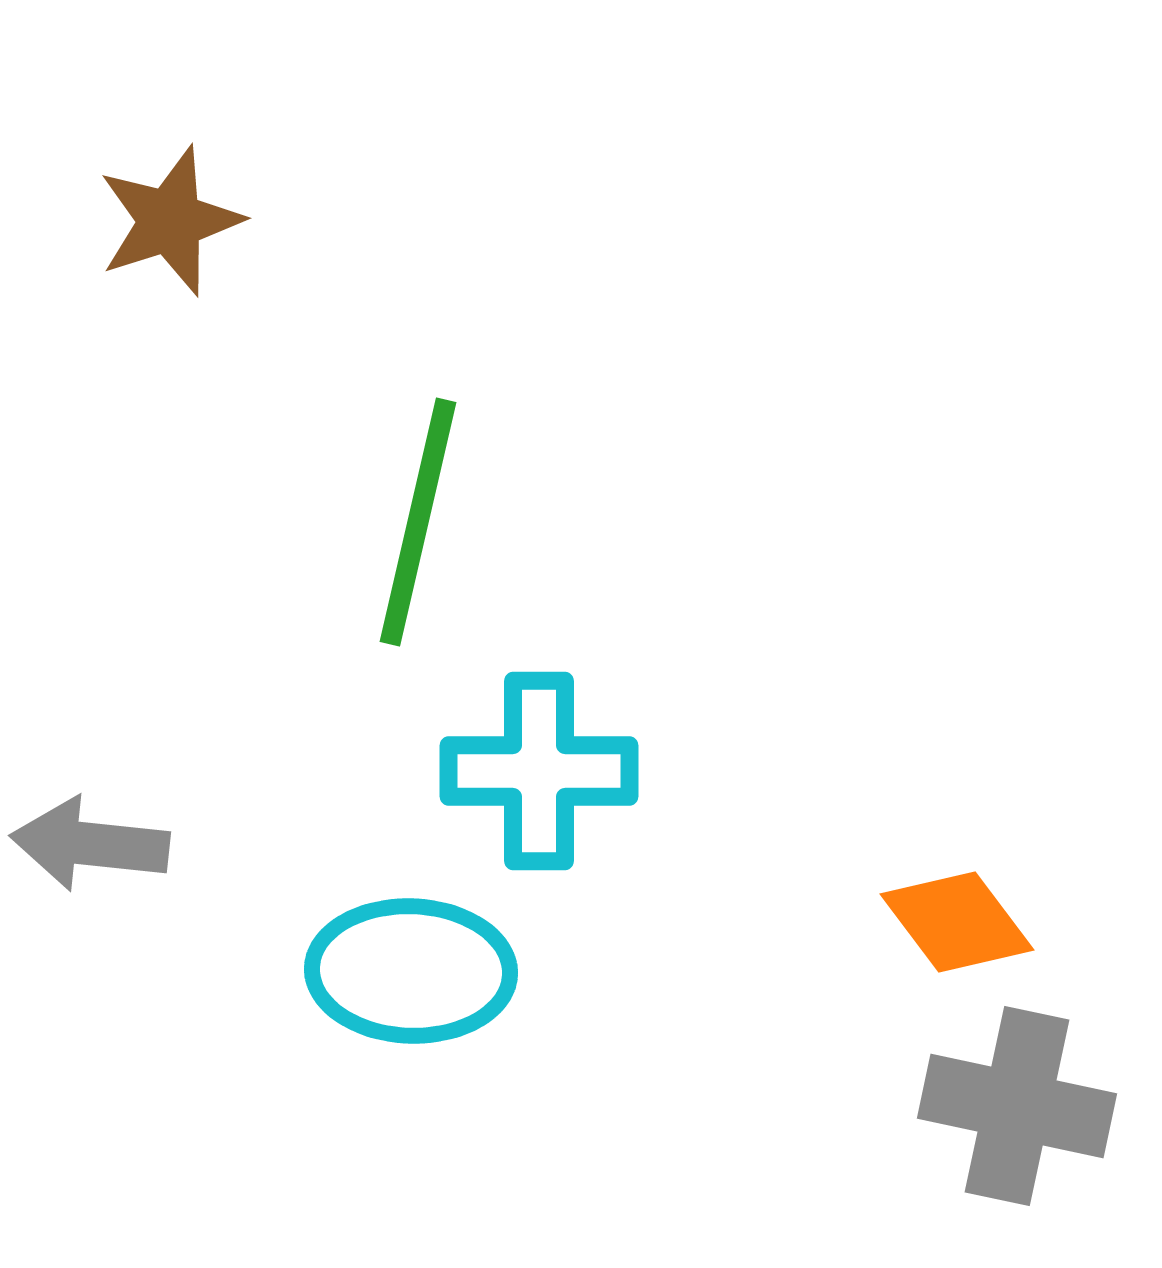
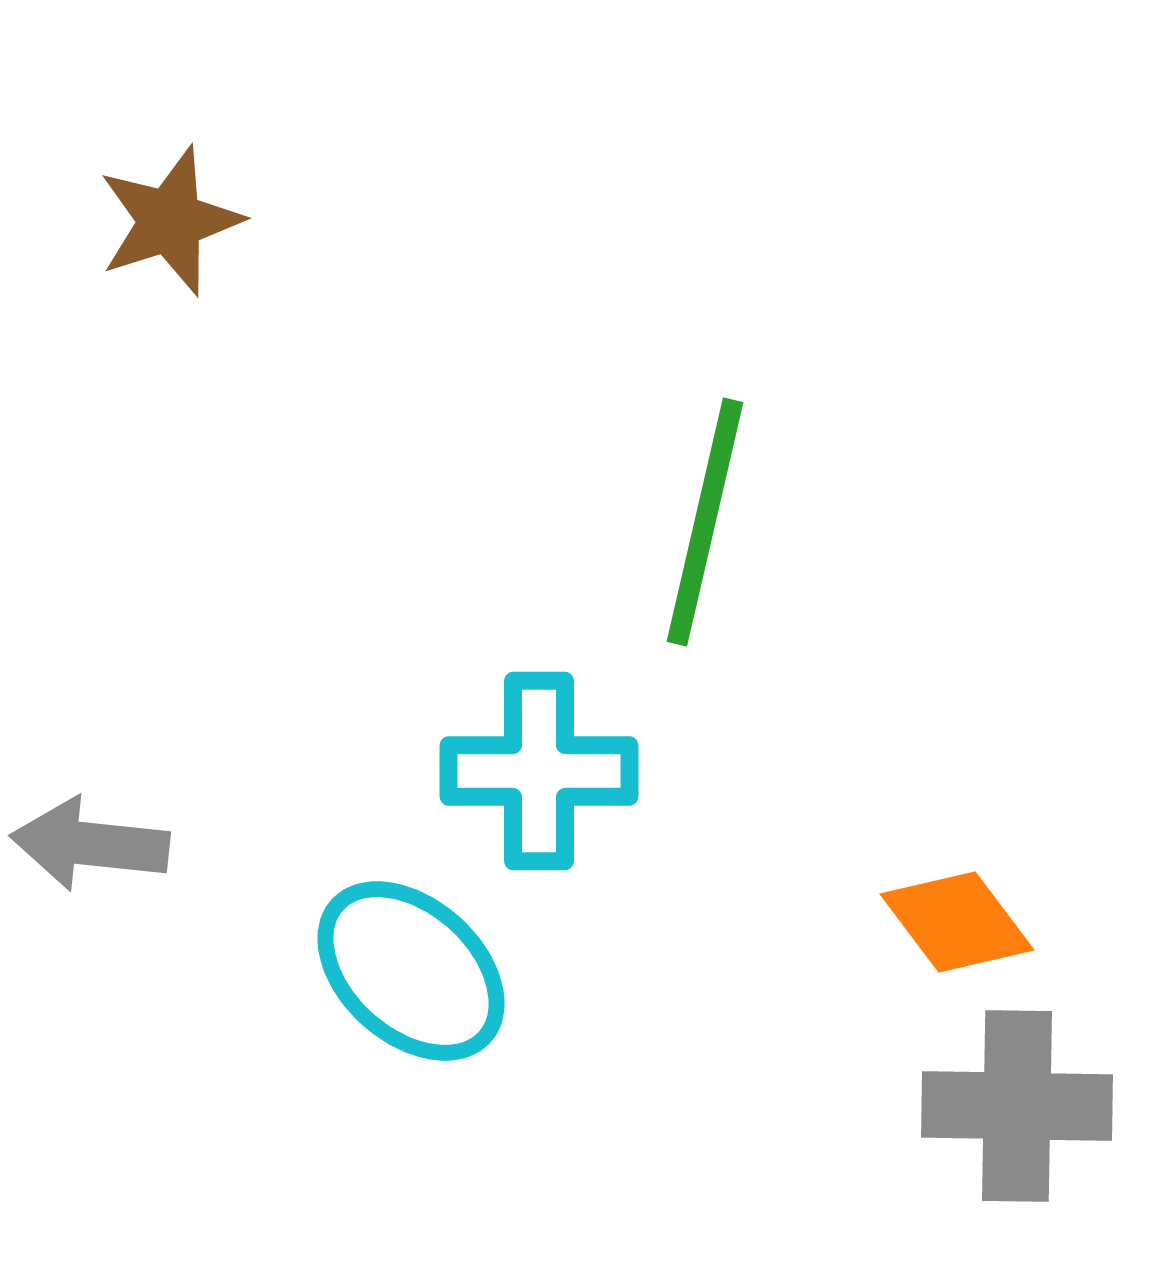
green line: moved 287 px right
cyan ellipse: rotated 40 degrees clockwise
gray cross: rotated 11 degrees counterclockwise
